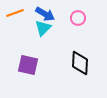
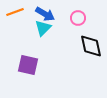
orange line: moved 1 px up
black diamond: moved 11 px right, 17 px up; rotated 15 degrees counterclockwise
